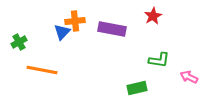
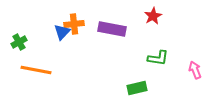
orange cross: moved 1 px left, 3 px down
green L-shape: moved 1 px left, 2 px up
orange line: moved 6 px left
pink arrow: moved 6 px right, 7 px up; rotated 42 degrees clockwise
